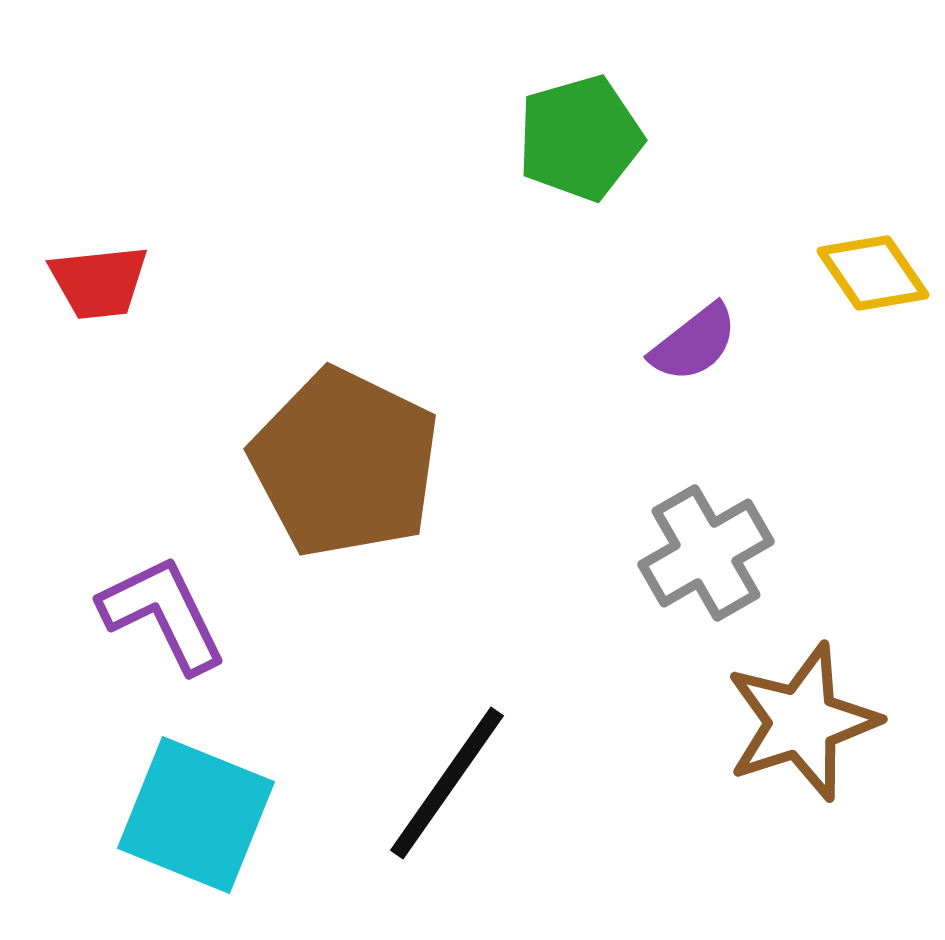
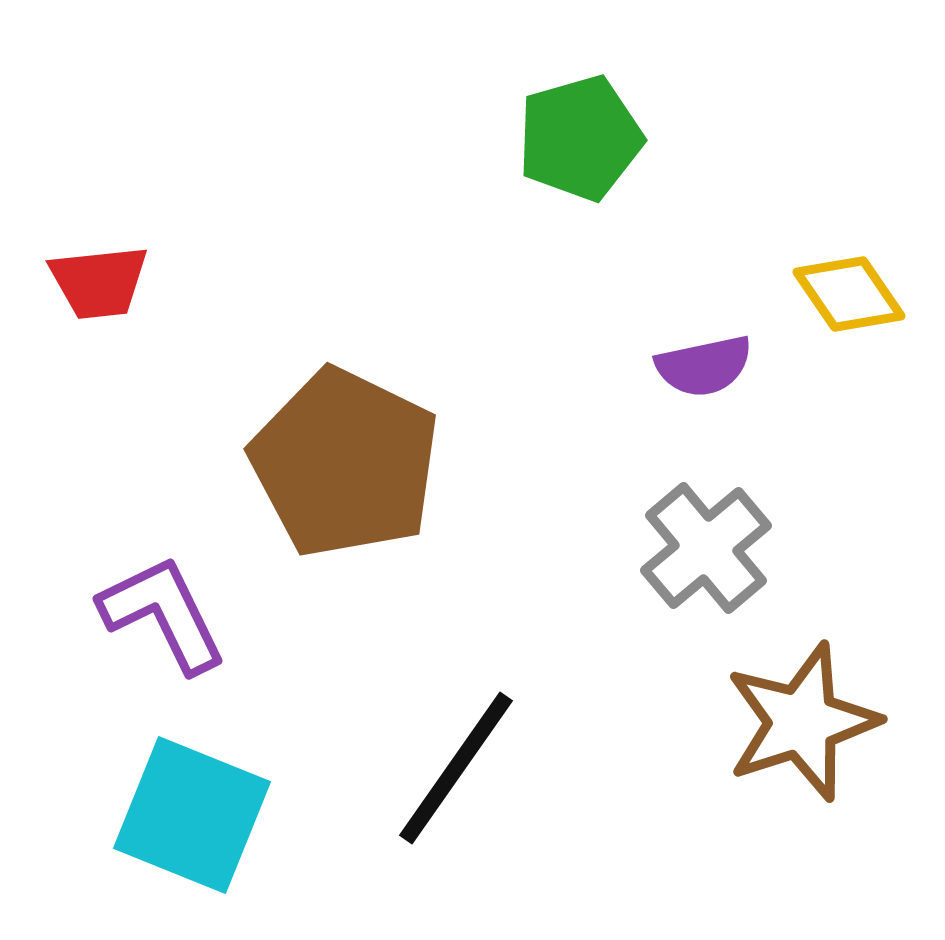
yellow diamond: moved 24 px left, 21 px down
purple semicircle: moved 10 px right, 23 px down; rotated 26 degrees clockwise
gray cross: moved 5 px up; rotated 10 degrees counterclockwise
black line: moved 9 px right, 15 px up
cyan square: moved 4 px left
